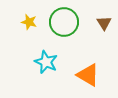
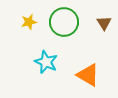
yellow star: rotated 28 degrees counterclockwise
